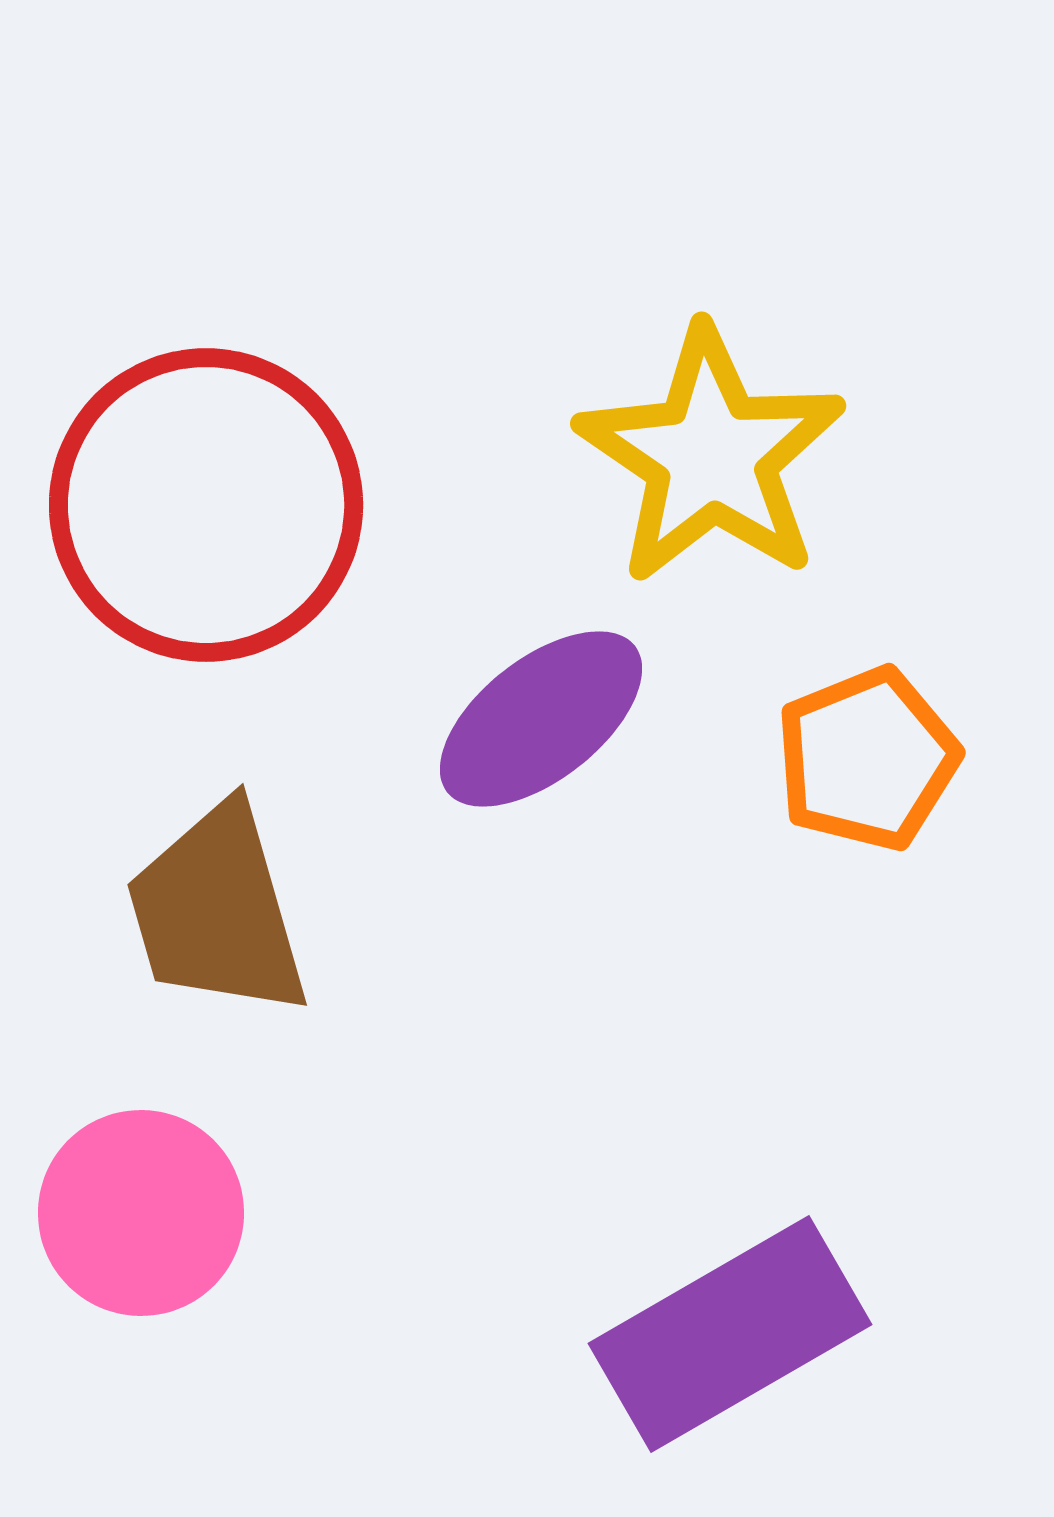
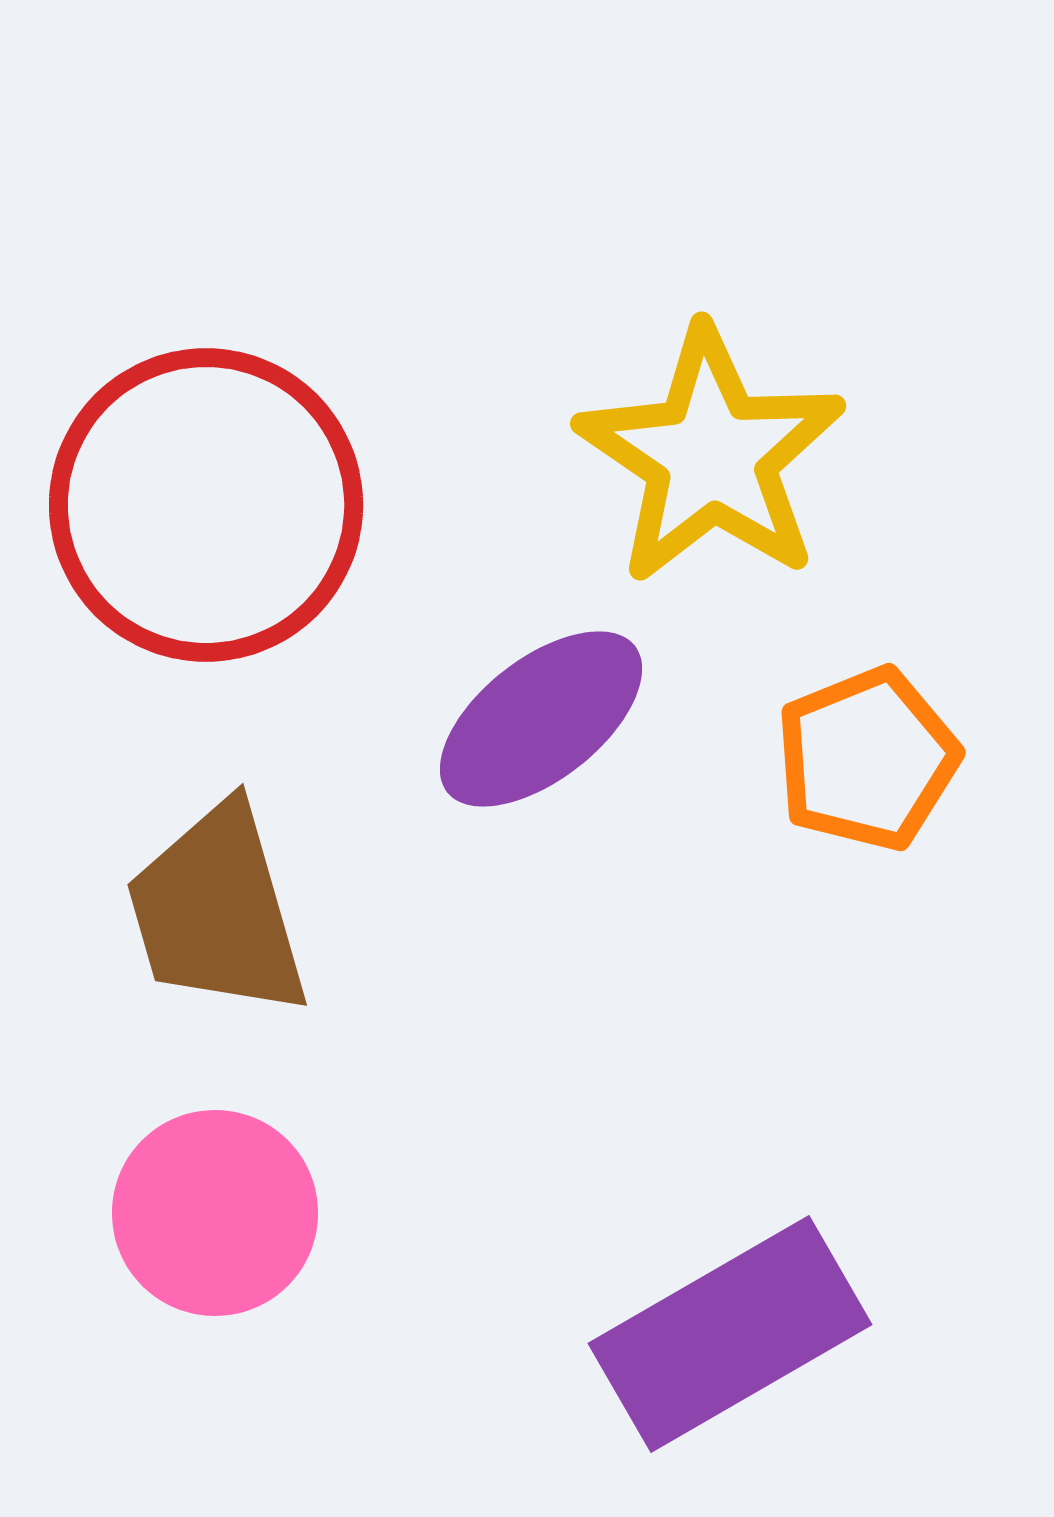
pink circle: moved 74 px right
